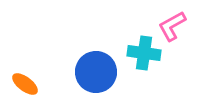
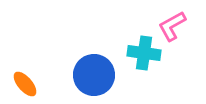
blue circle: moved 2 px left, 3 px down
orange ellipse: rotated 12 degrees clockwise
